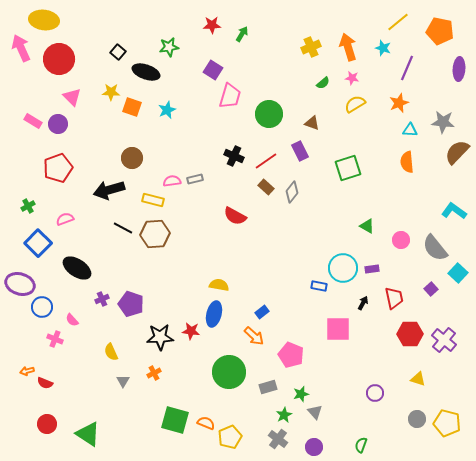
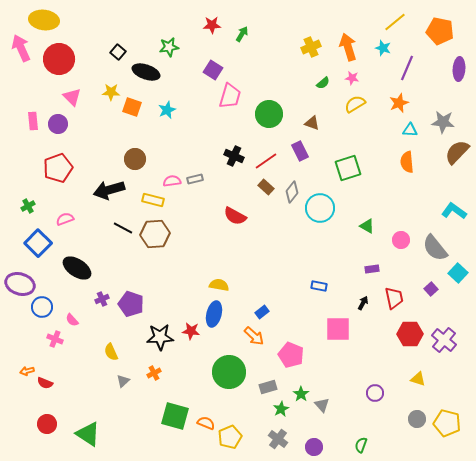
yellow line at (398, 22): moved 3 px left
pink rectangle at (33, 121): rotated 54 degrees clockwise
brown circle at (132, 158): moved 3 px right, 1 px down
cyan circle at (343, 268): moved 23 px left, 60 px up
gray triangle at (123, 381): rotated 16 degrees clockwise
green star at (301, 394): rotated 21 degrees counterclockwise
gray triangle at (315, 412): moved 7 px right, 7 px up
green star at (284, 415): moved 3 px left, 6 px up
green square at (175, 420): moved 4 px up
